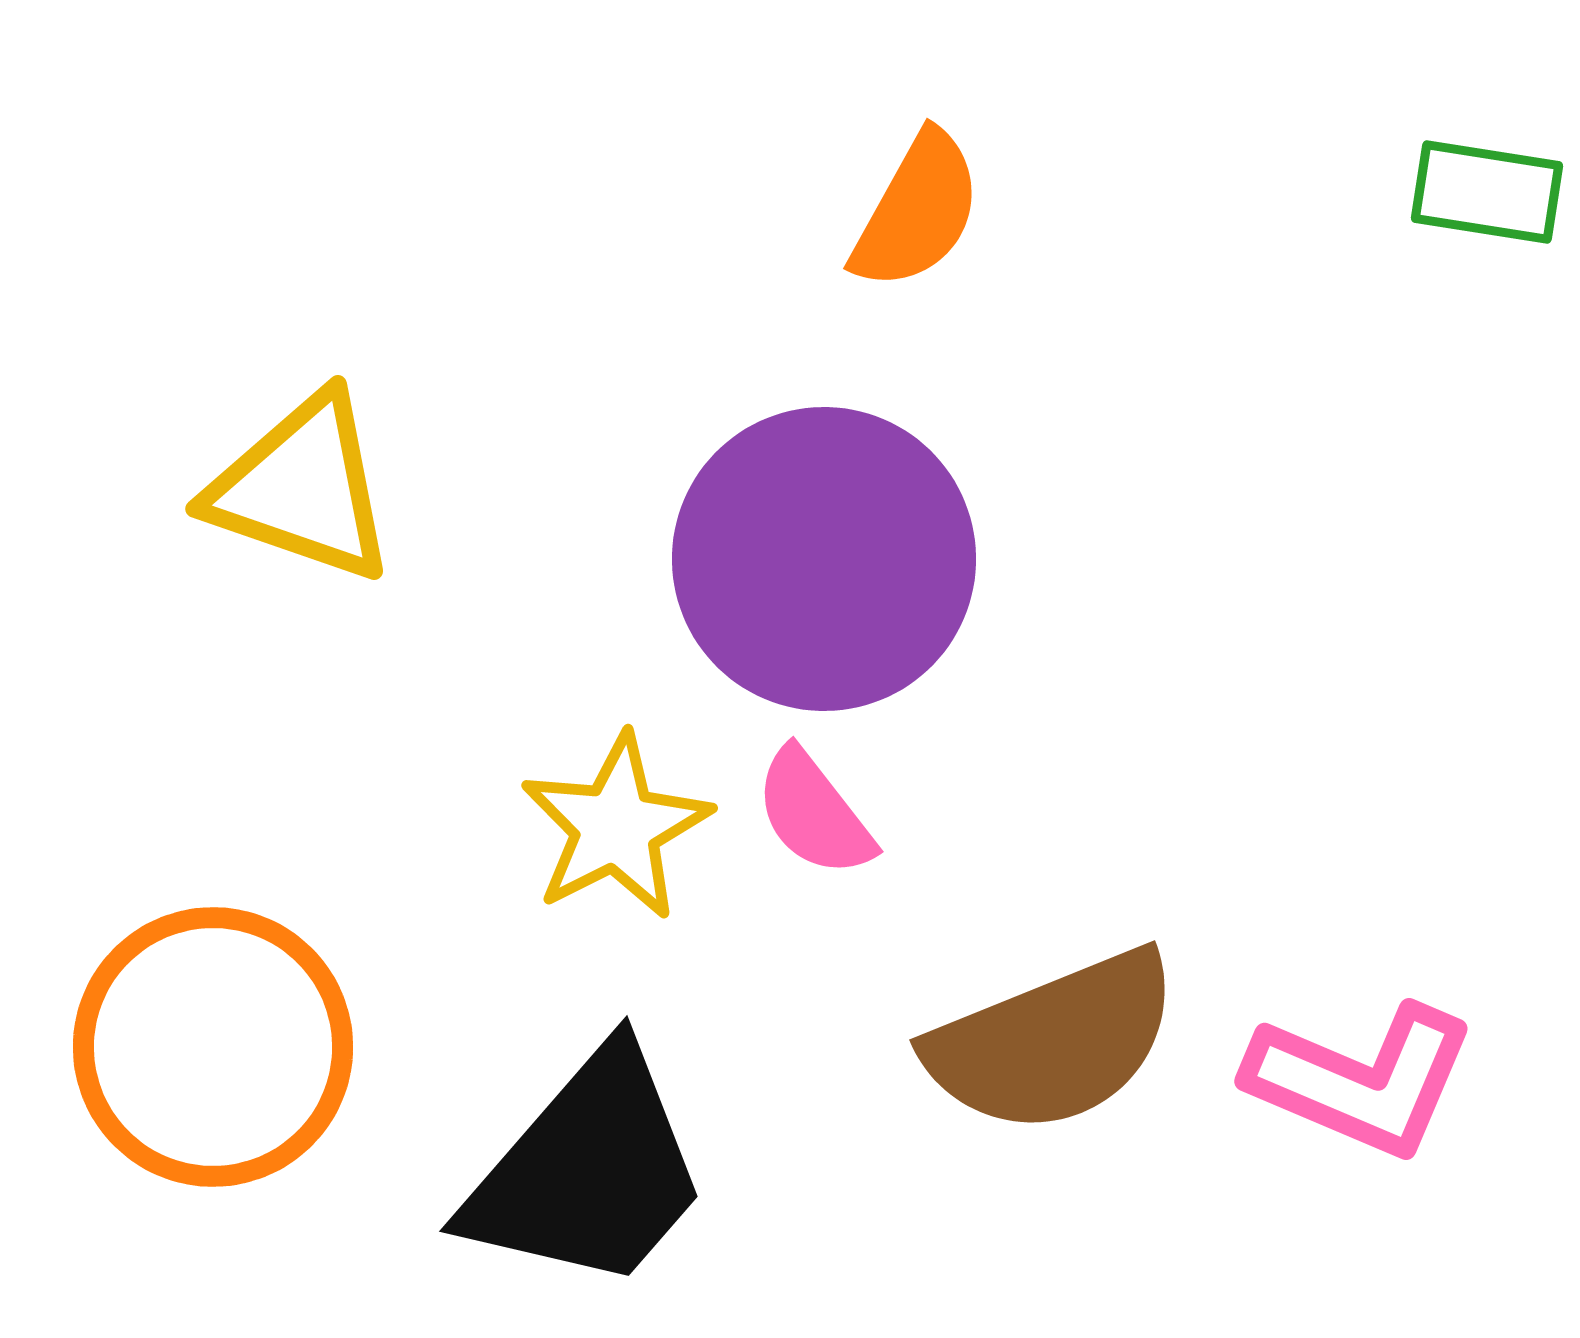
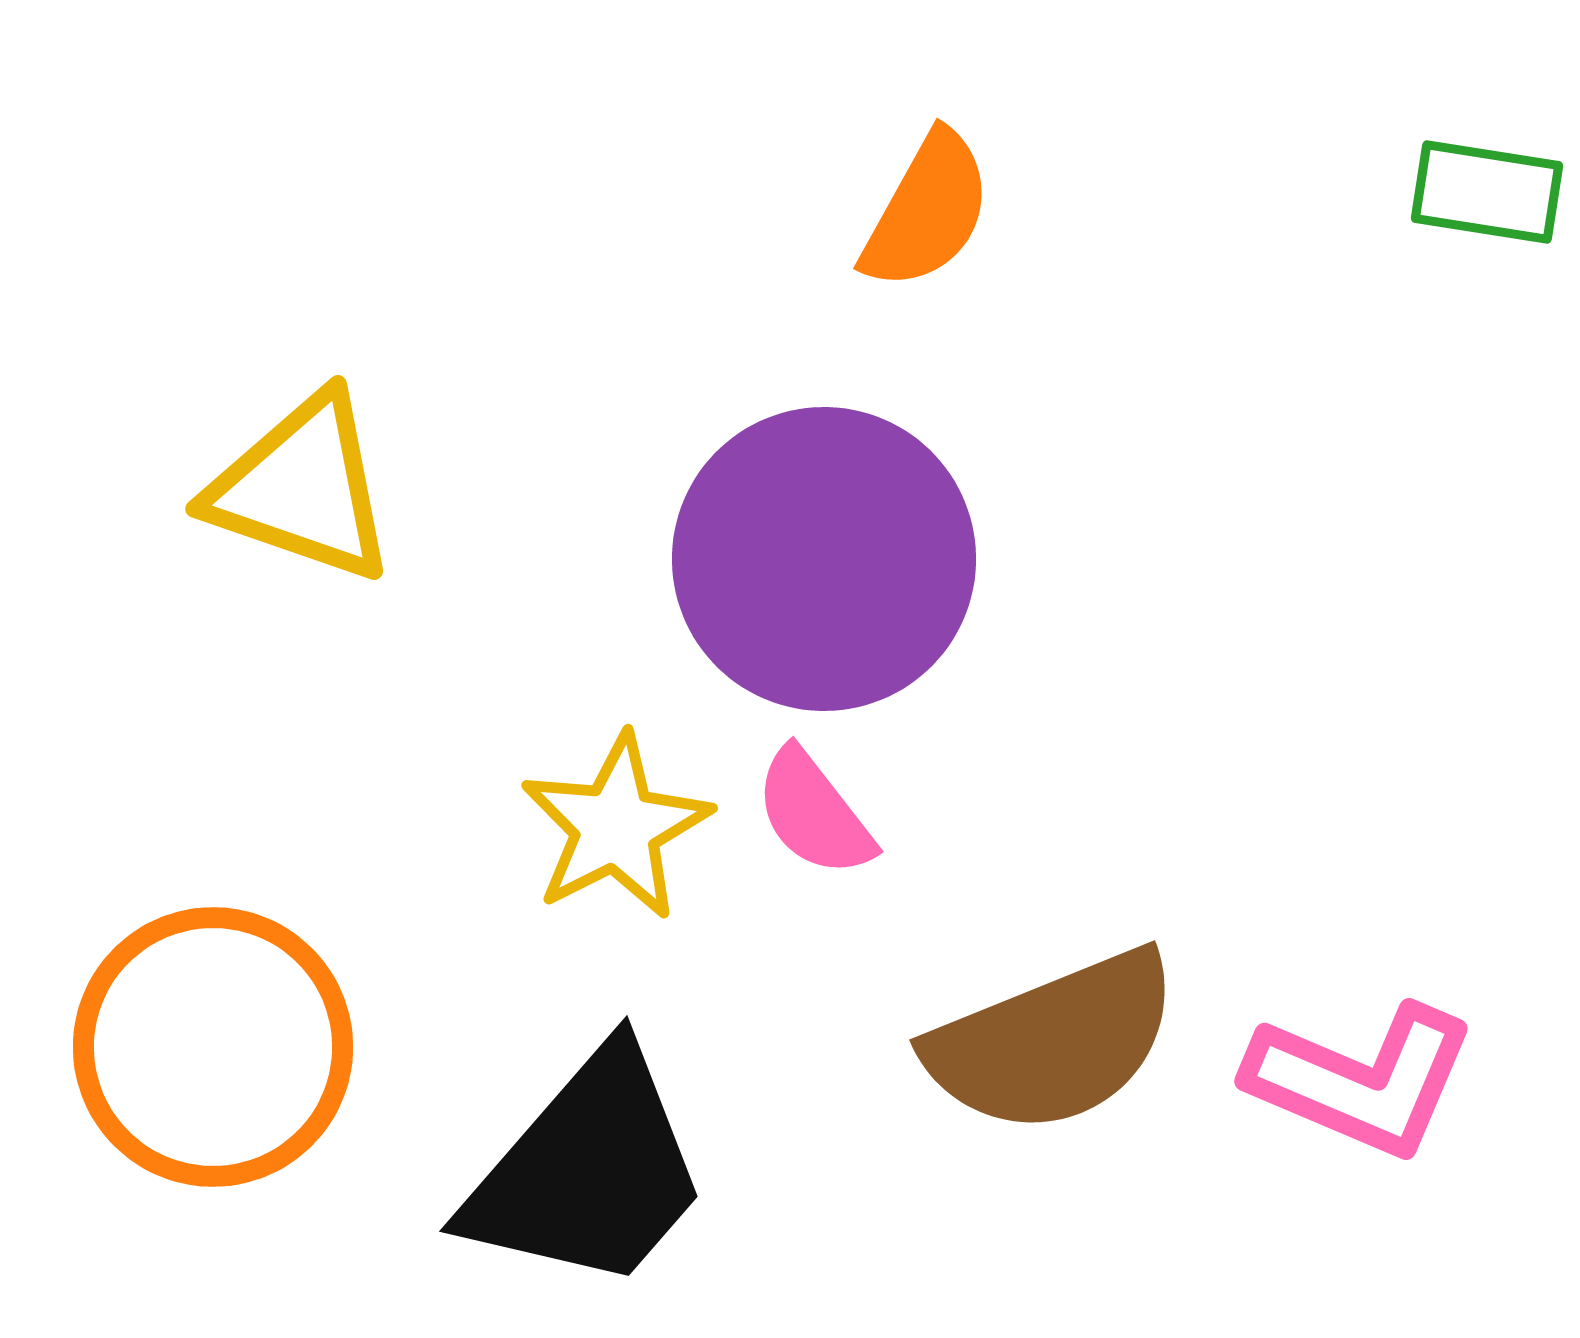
orange semicircle: moved 10 px right
